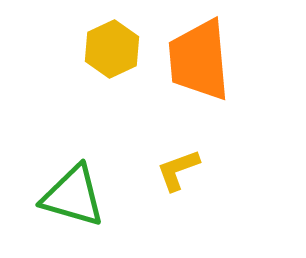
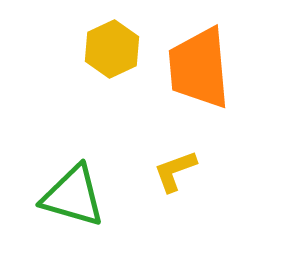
orange trapezoid: moved 8 px down
yellow L-shape: moved 3 px left, 1 px down
